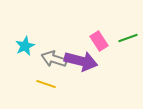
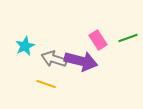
pink rectangle: moved 1 px left, 1 px up
